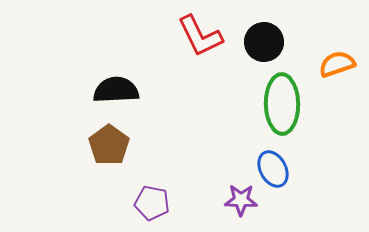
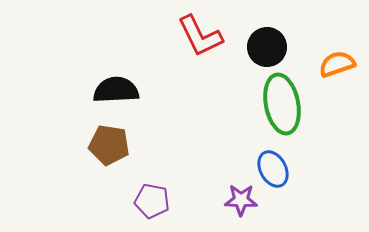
black circle: moved 3 px right, 5 px down
green ellipse: rotated 10 degrees counterclockwise
brown pentagon: rotated 27 degrees counterclockwise
purple pentagon: moved 2 px up
